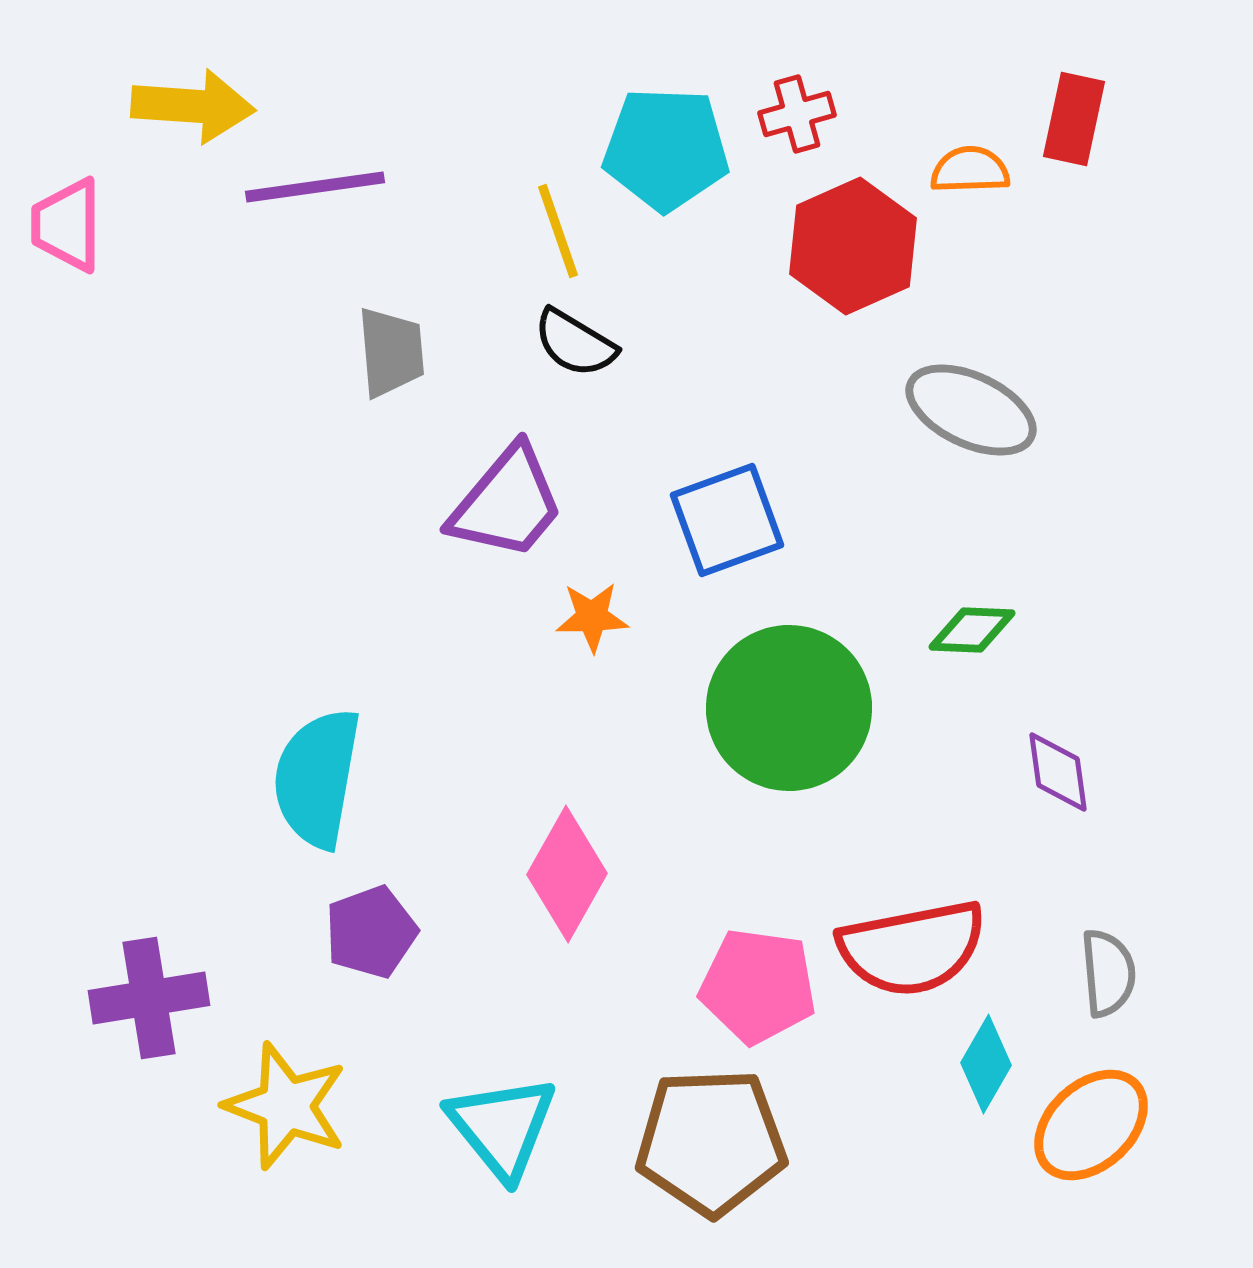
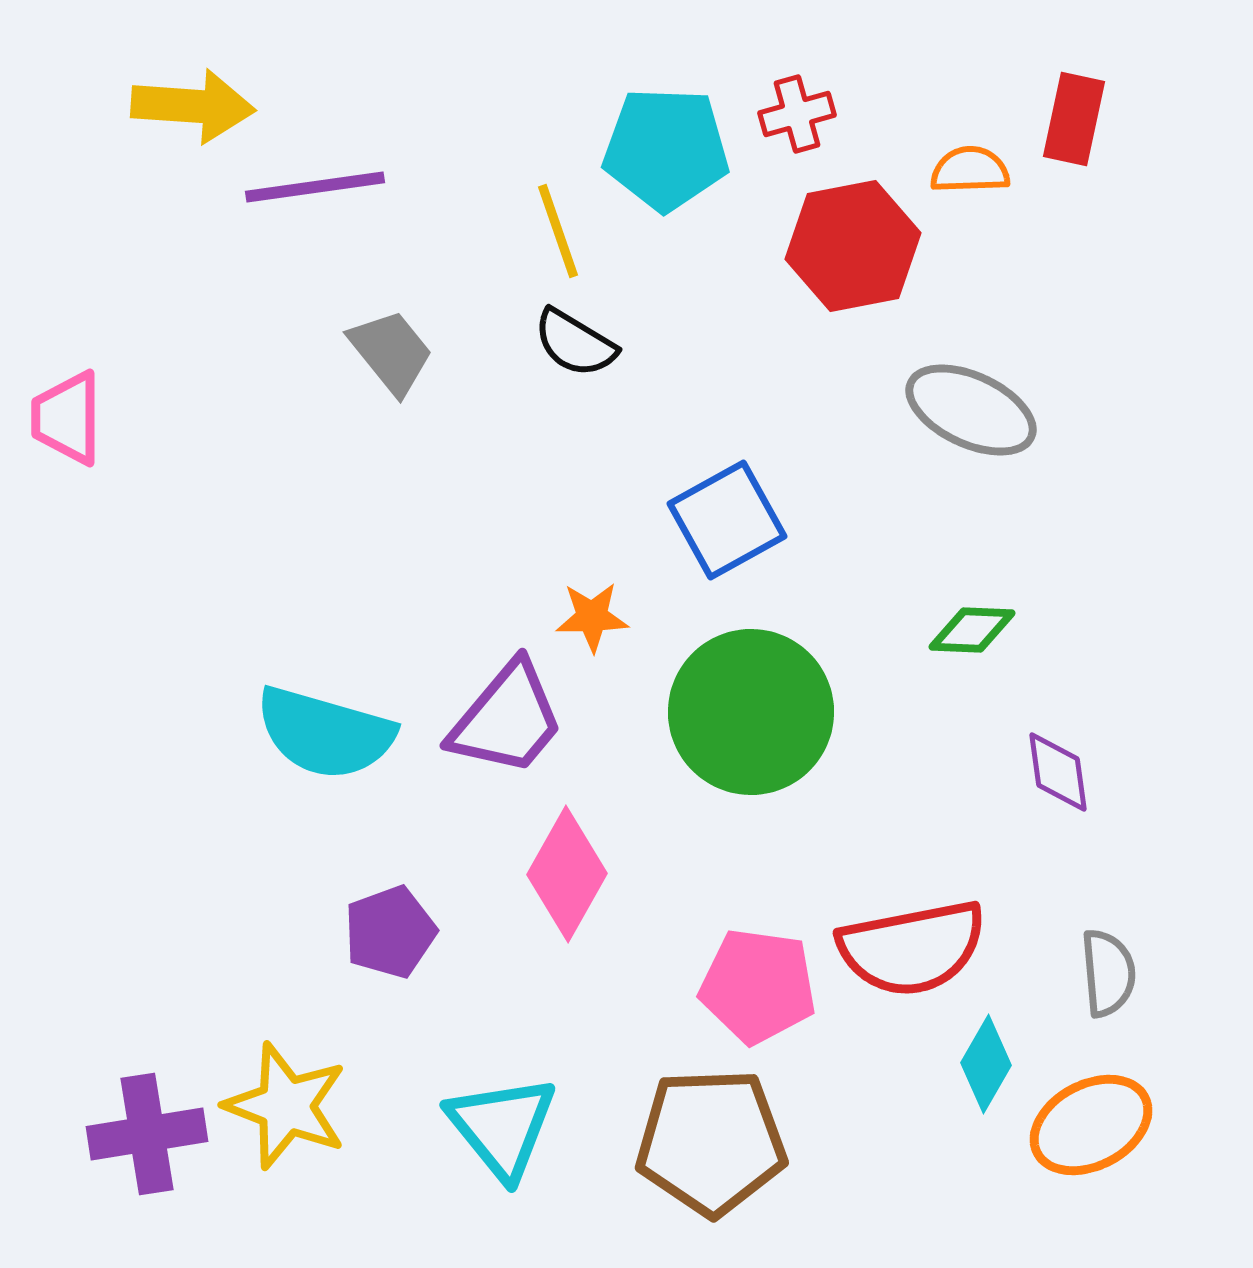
pink trapezoid: moved 193 px down
red hexagon: rotated 13 degrees clockwise
gray trapezoid: rotated 34 degrees counterclockwise
purple trapezoid: moved 216 px down
blue square: rotated 9 degrees counterclockwise
green circle: moved 38 px left, 4 px down
cyan semicircle: moved 8 px right, 45 px up; rotated 84 degrees counterclockwise
purple pentagon: moved 19 px right
purple cross: moved 2 px left, 136 px down
orange ellipse: rotated 15 degrees clockwise
